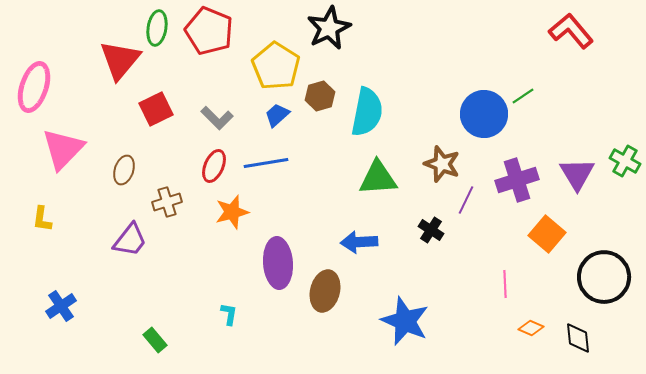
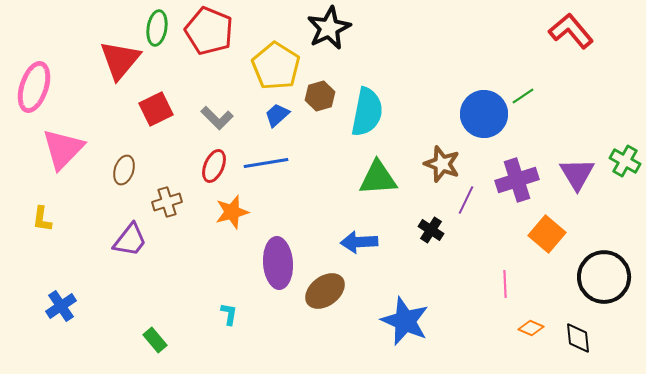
brown ellipse at (325, 291): rotated 39 degrees clockwise
